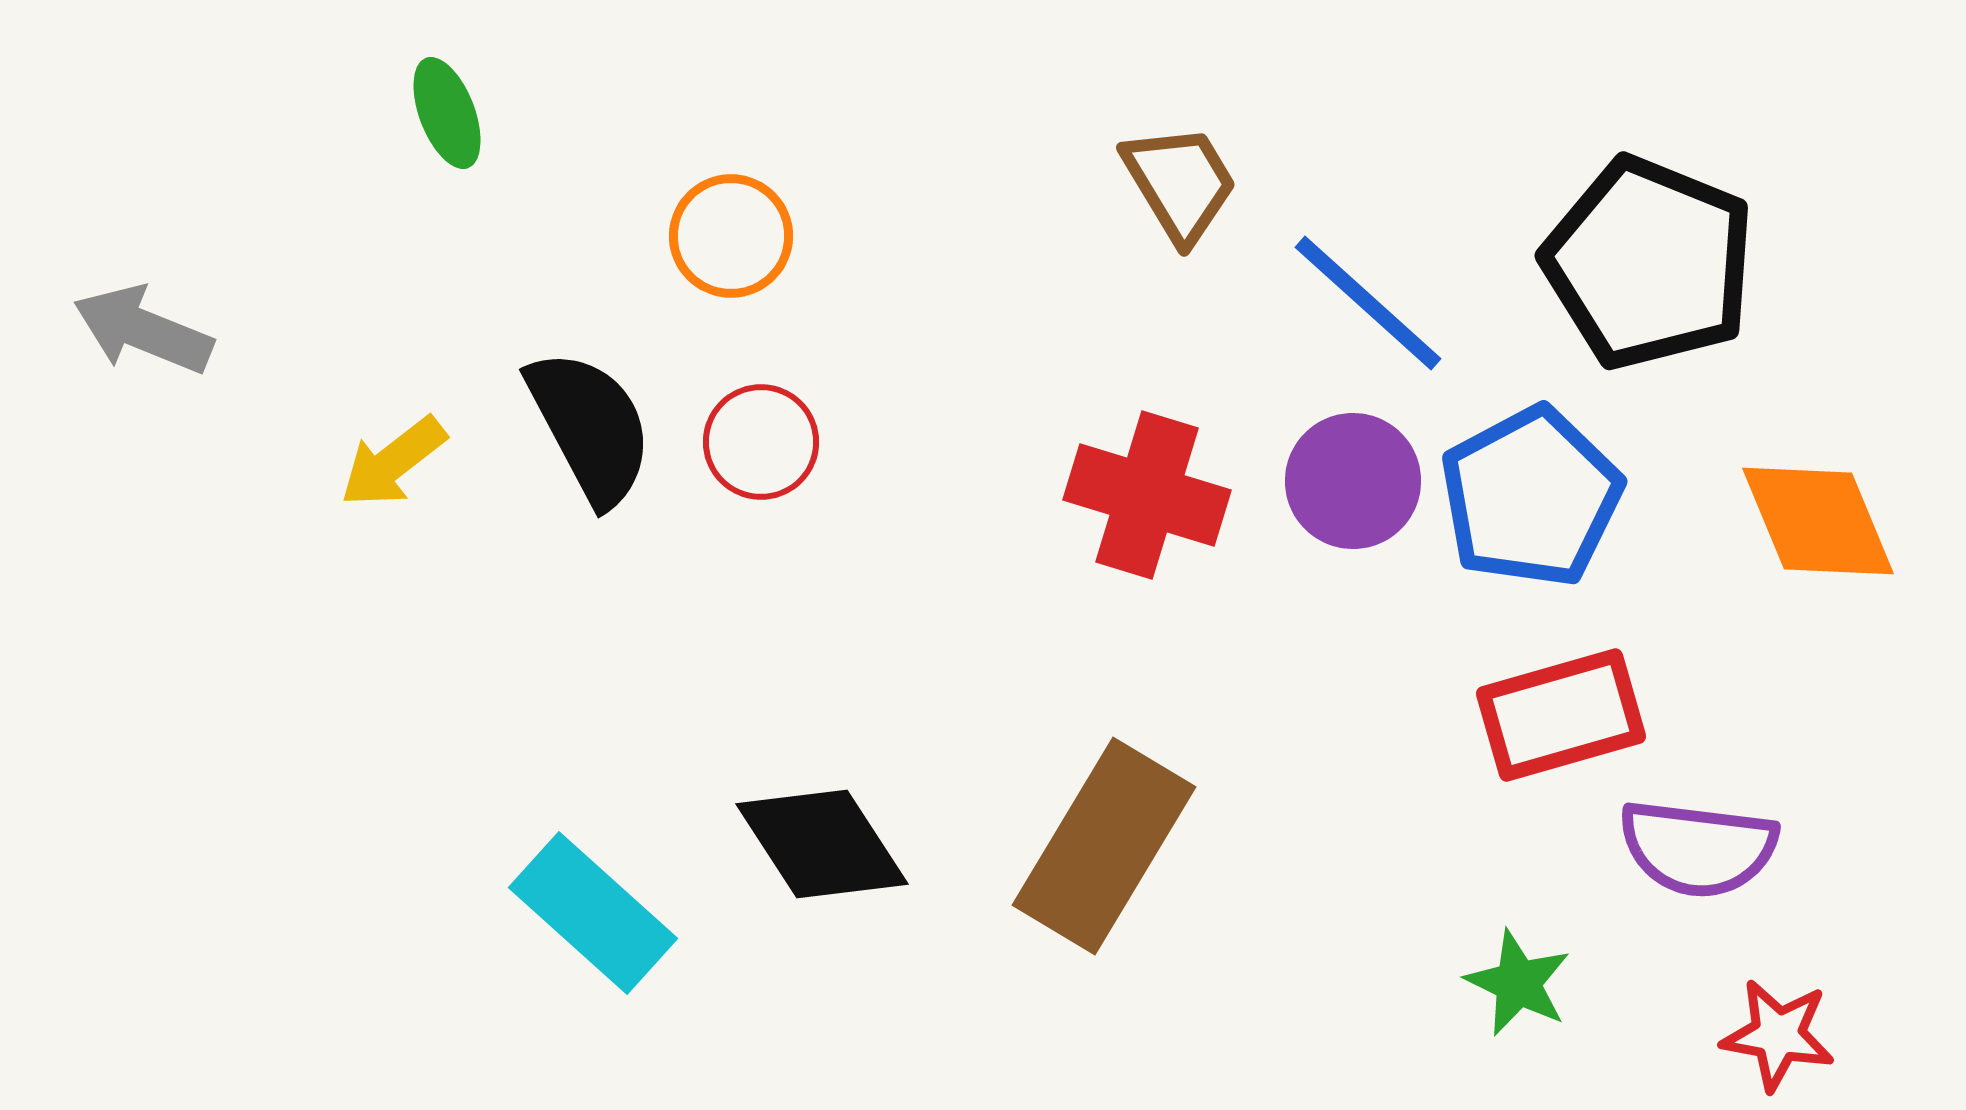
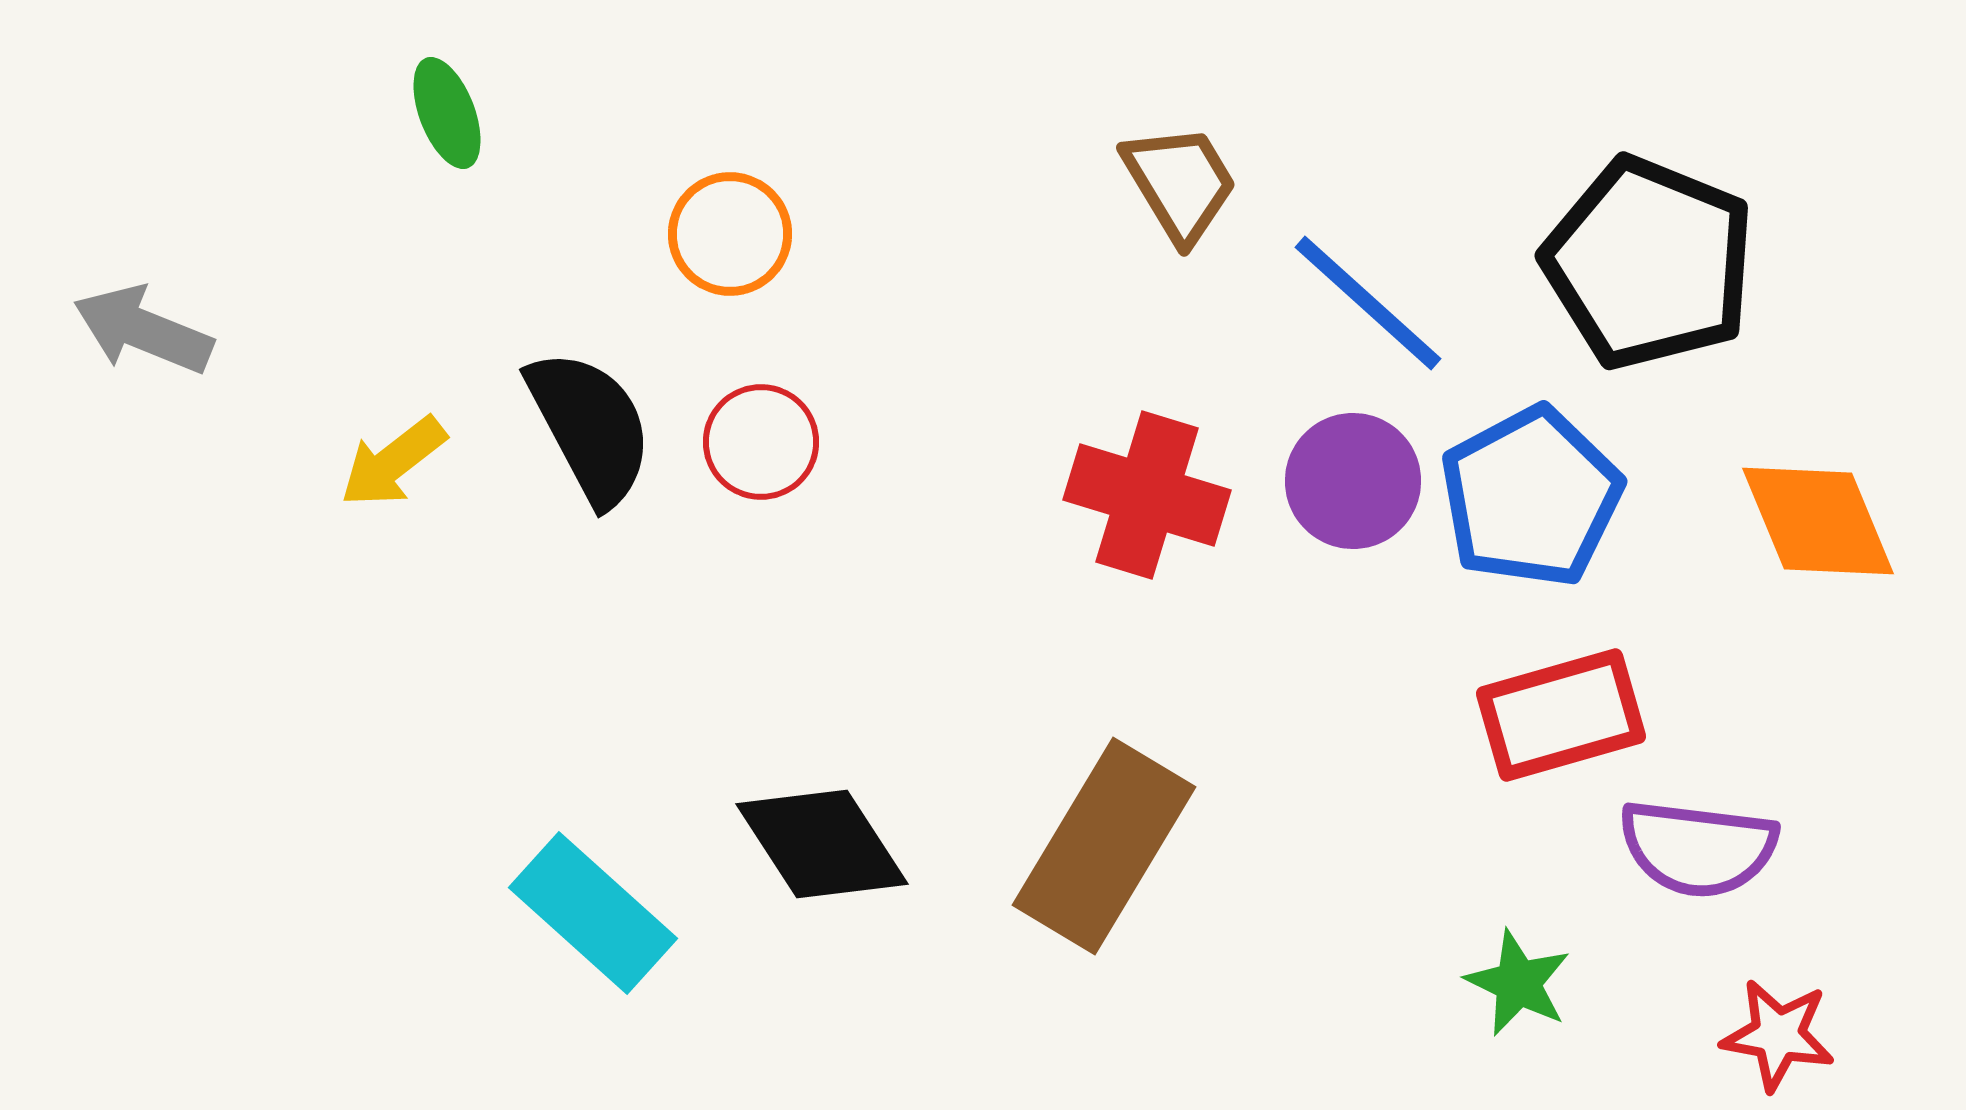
orange circle: moved 1 px left, 2 px up
